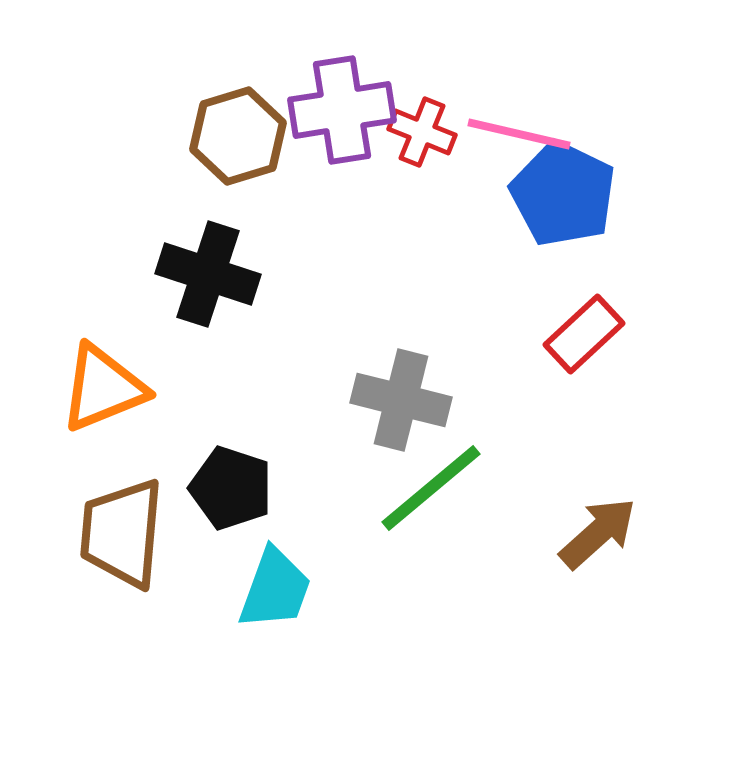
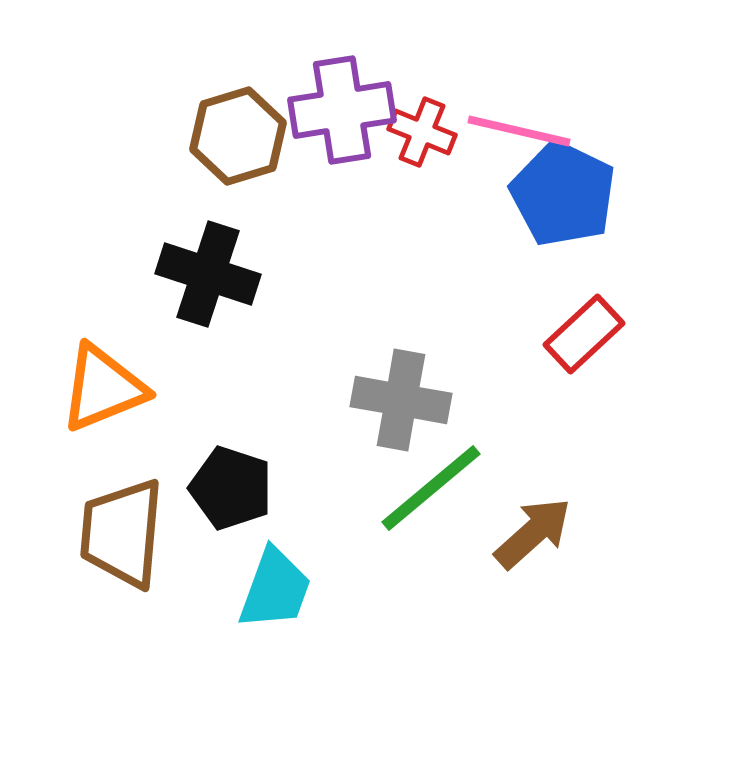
pink line: moved 3 px up
gray cross: rotated 4 degrees counterclockwise
brown arrow: moved 65 px left
